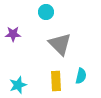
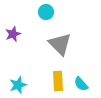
purple star: rotated 21 degrees counterclockwise
cyan semicircle: moved 8 px down; rotated 126 degrees clockwise
yellow rectangle: moved 2 px right
